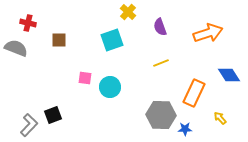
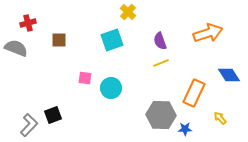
red cross: rotated 28 degrees counterclockwise
purple semicircle: moved 14 px down
cyan circle: moved 1 px right, 1 px down
